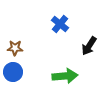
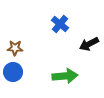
black arrow: moved 2 px up; rotated 30 degrees clockwise
